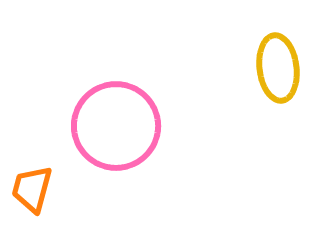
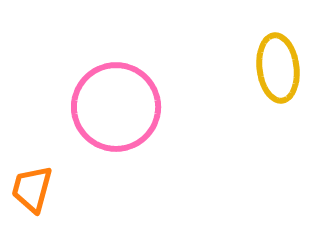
pink circle: moved 19 px up
